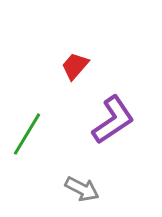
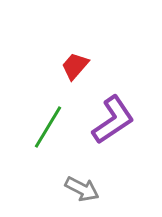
green line: moved 21 px right, 7 px up
